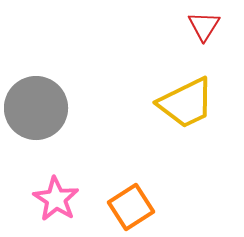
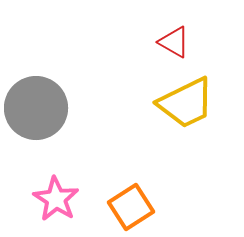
red triangle: moved 30 px left, 16 px down; rotated 32 degrees counterclockwise
